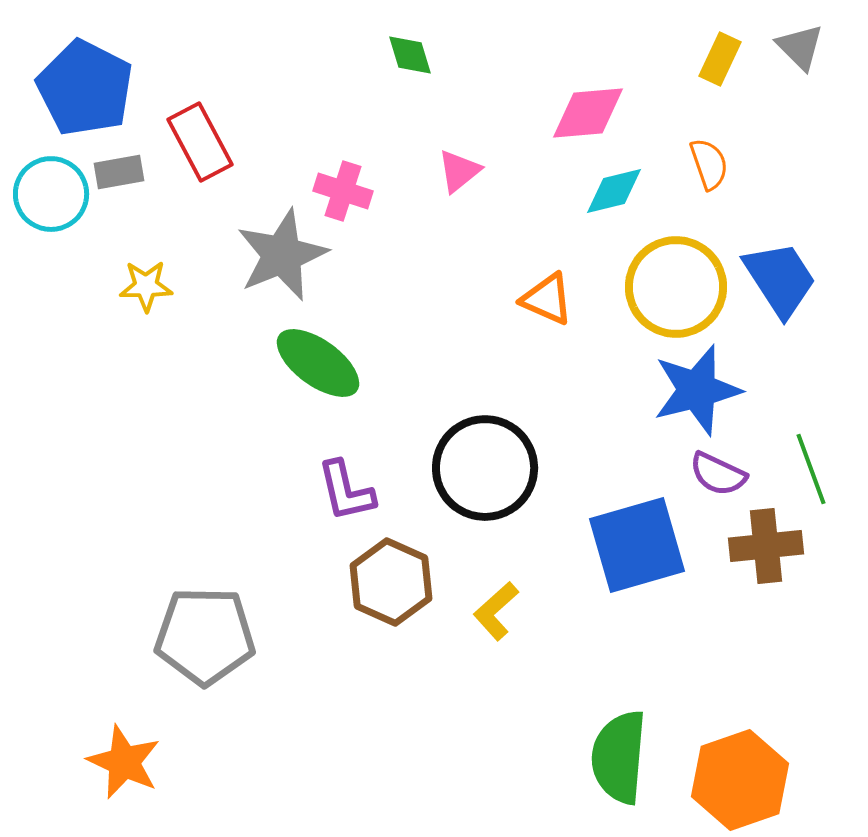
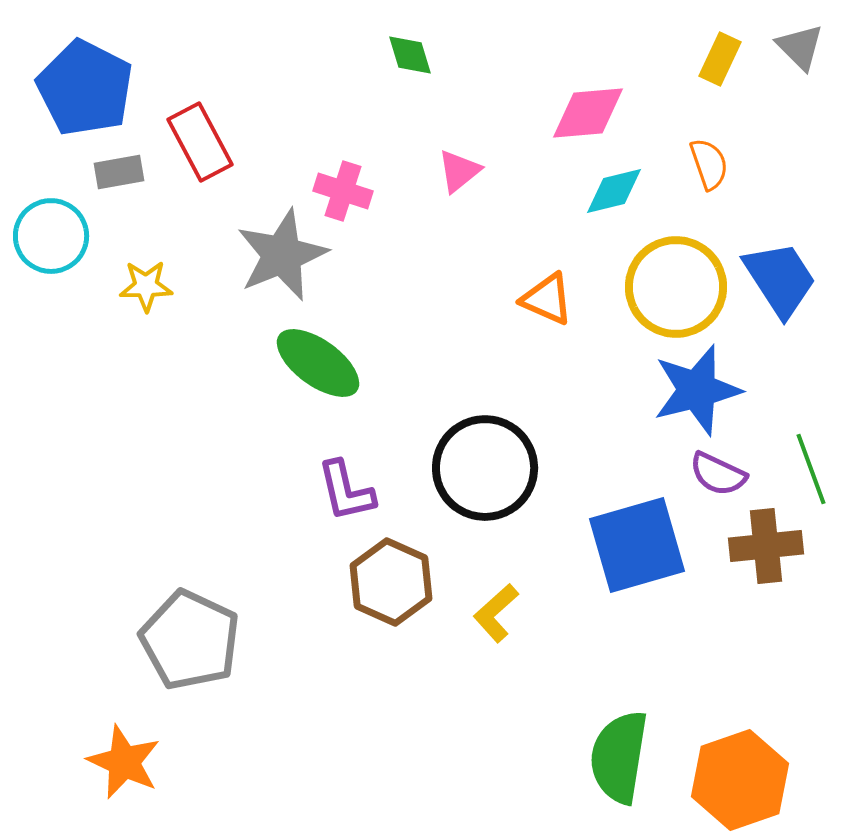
cyan circle: moved 42 px down
yellow L-shape: moved 2 px down
gray pentagon: moved 15 px left, 4 px down; rotated 24 degrees clockwise
green semicircle: rotated 4 degrees clockwise
